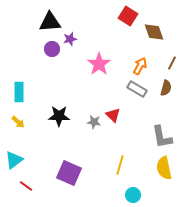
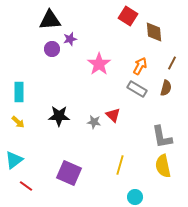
black triangle: moved 2 px up
brown diamond: rotated 15 degrees clockwise
yellow semicircle: moved 1 px left, 2 px up
cyan circle: moved 2 px right, 2 px down
